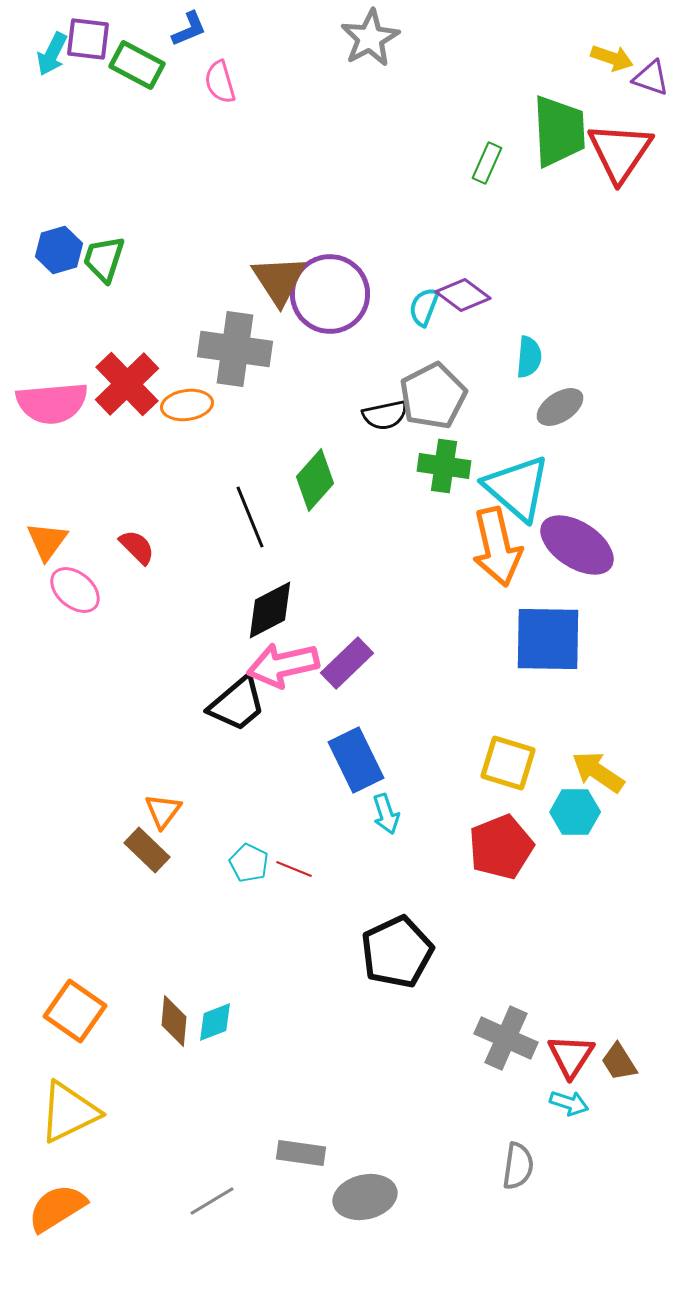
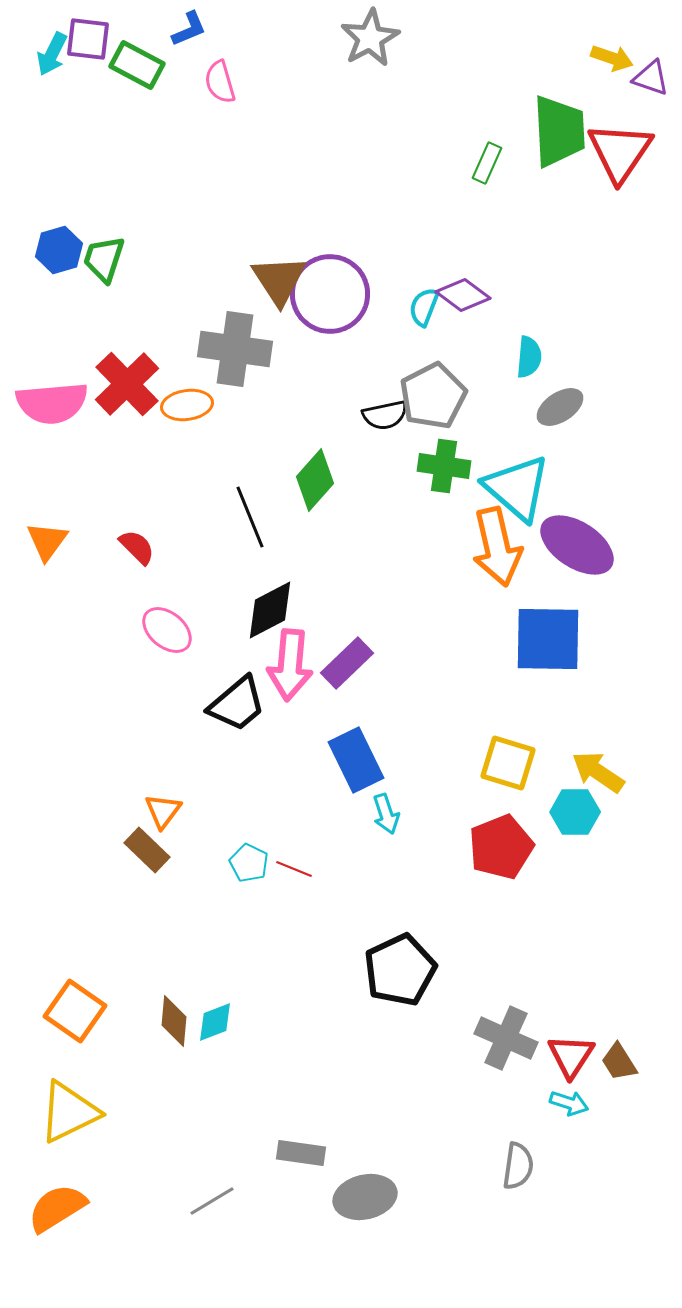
pink ellipse at (75, 590): moved 92 px right, 40 px down
pink arrow at (283, 665): moved 7 px right; rotated 72 degrees counterclockwise
black pentagon at (397, 952): moved 3 px right, 18 px down
